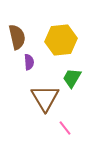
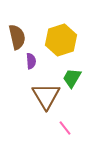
yellow hexagon: rotated 12 degrees counterclockwise
purple semicircle: moved 2 px right, 1 px up
brown triangle: moved 1 px right, 2 px up
